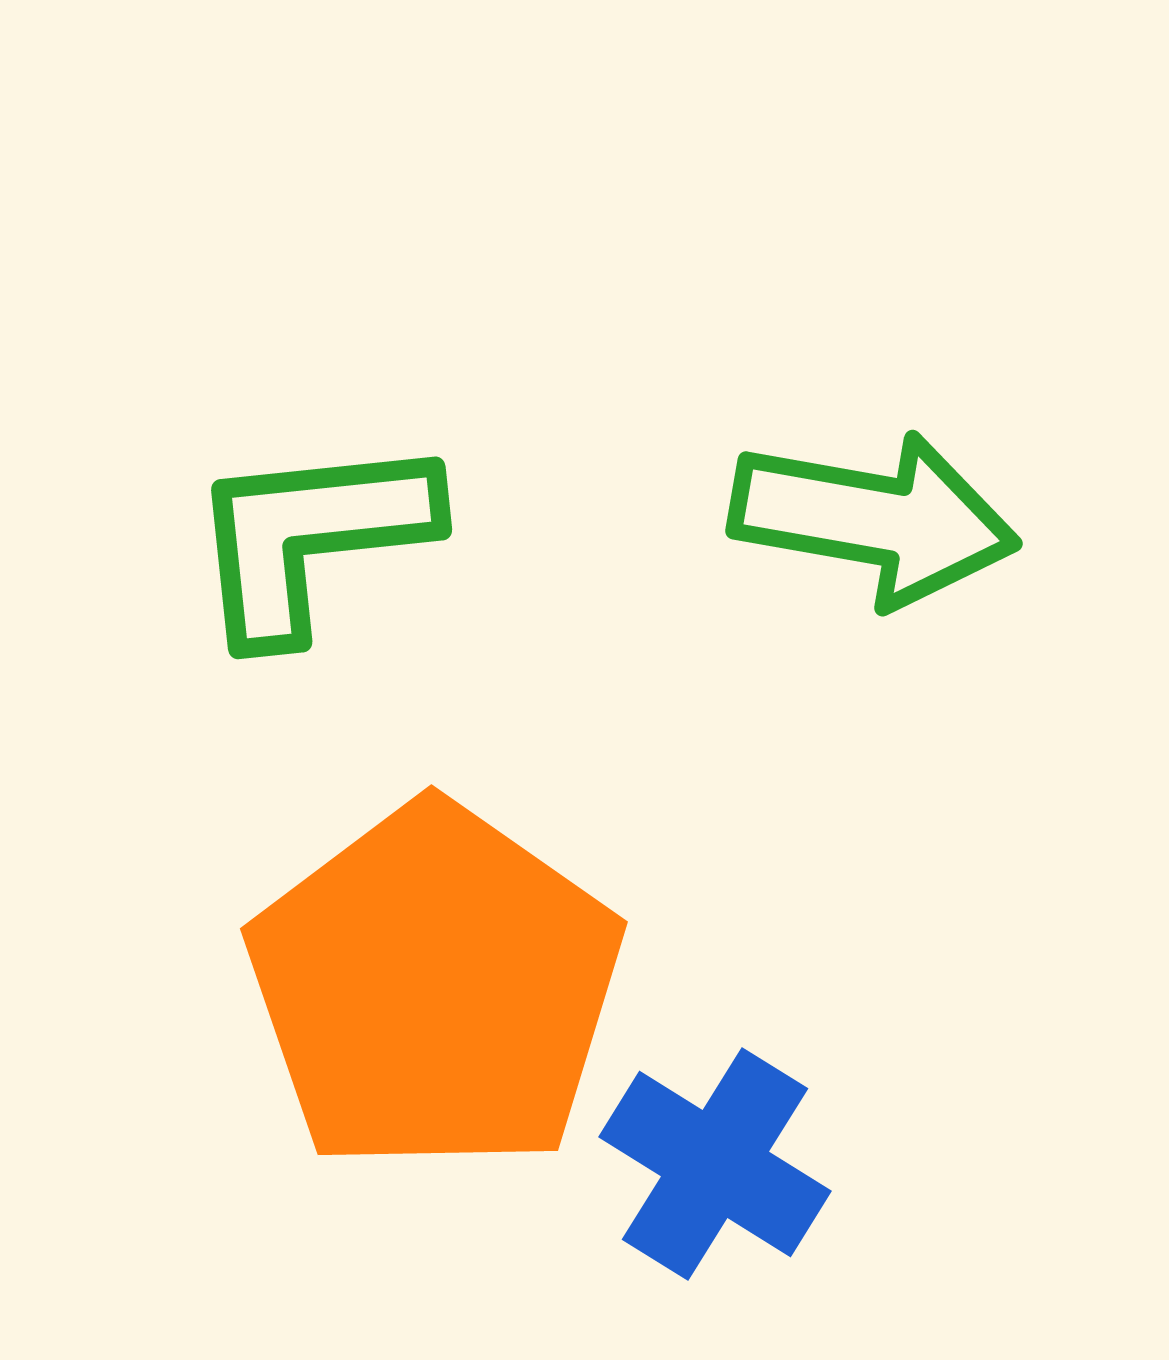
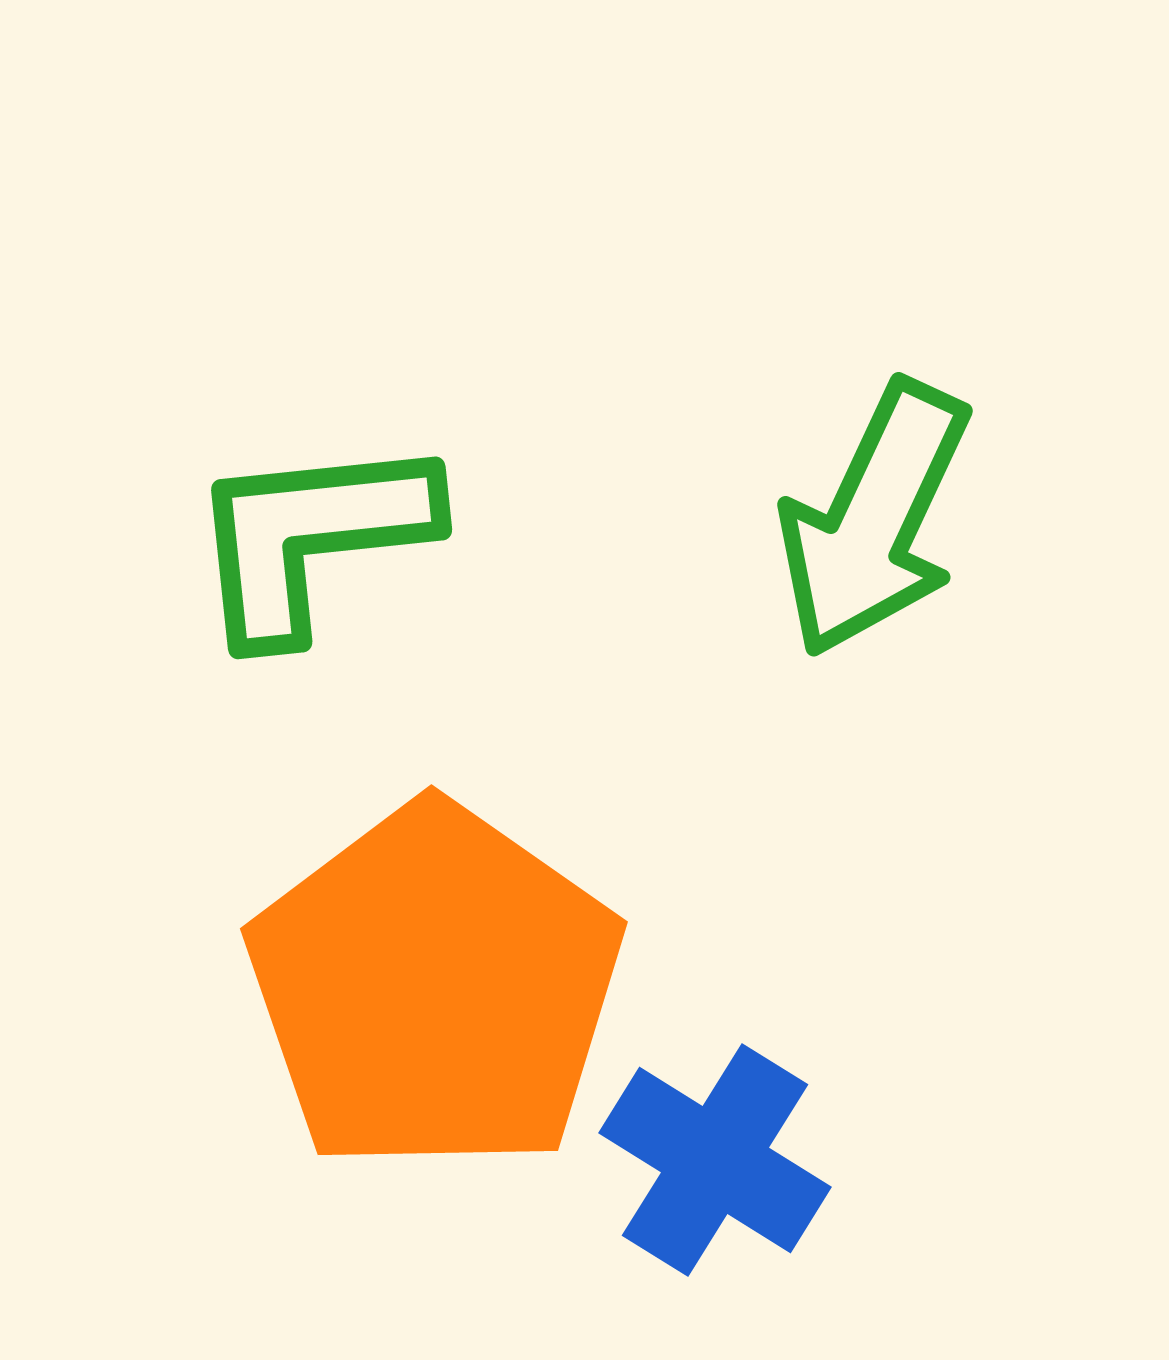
green arrow: rotated 105 degrees clockwise
blue cross: moved 4 px up
